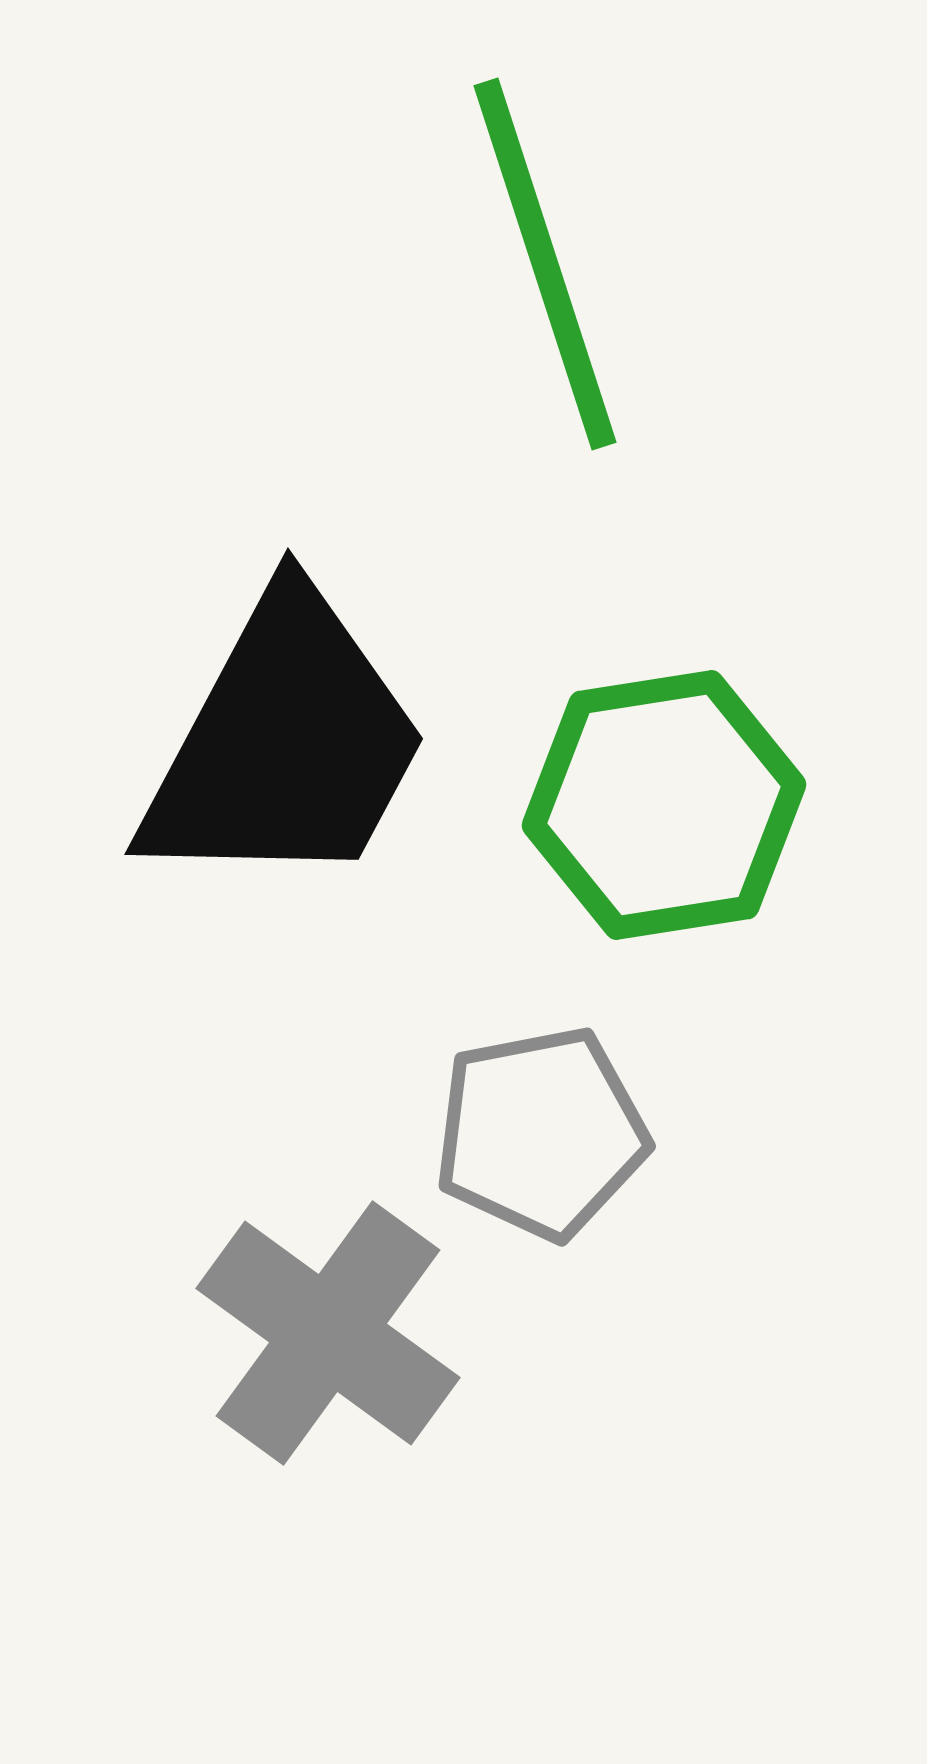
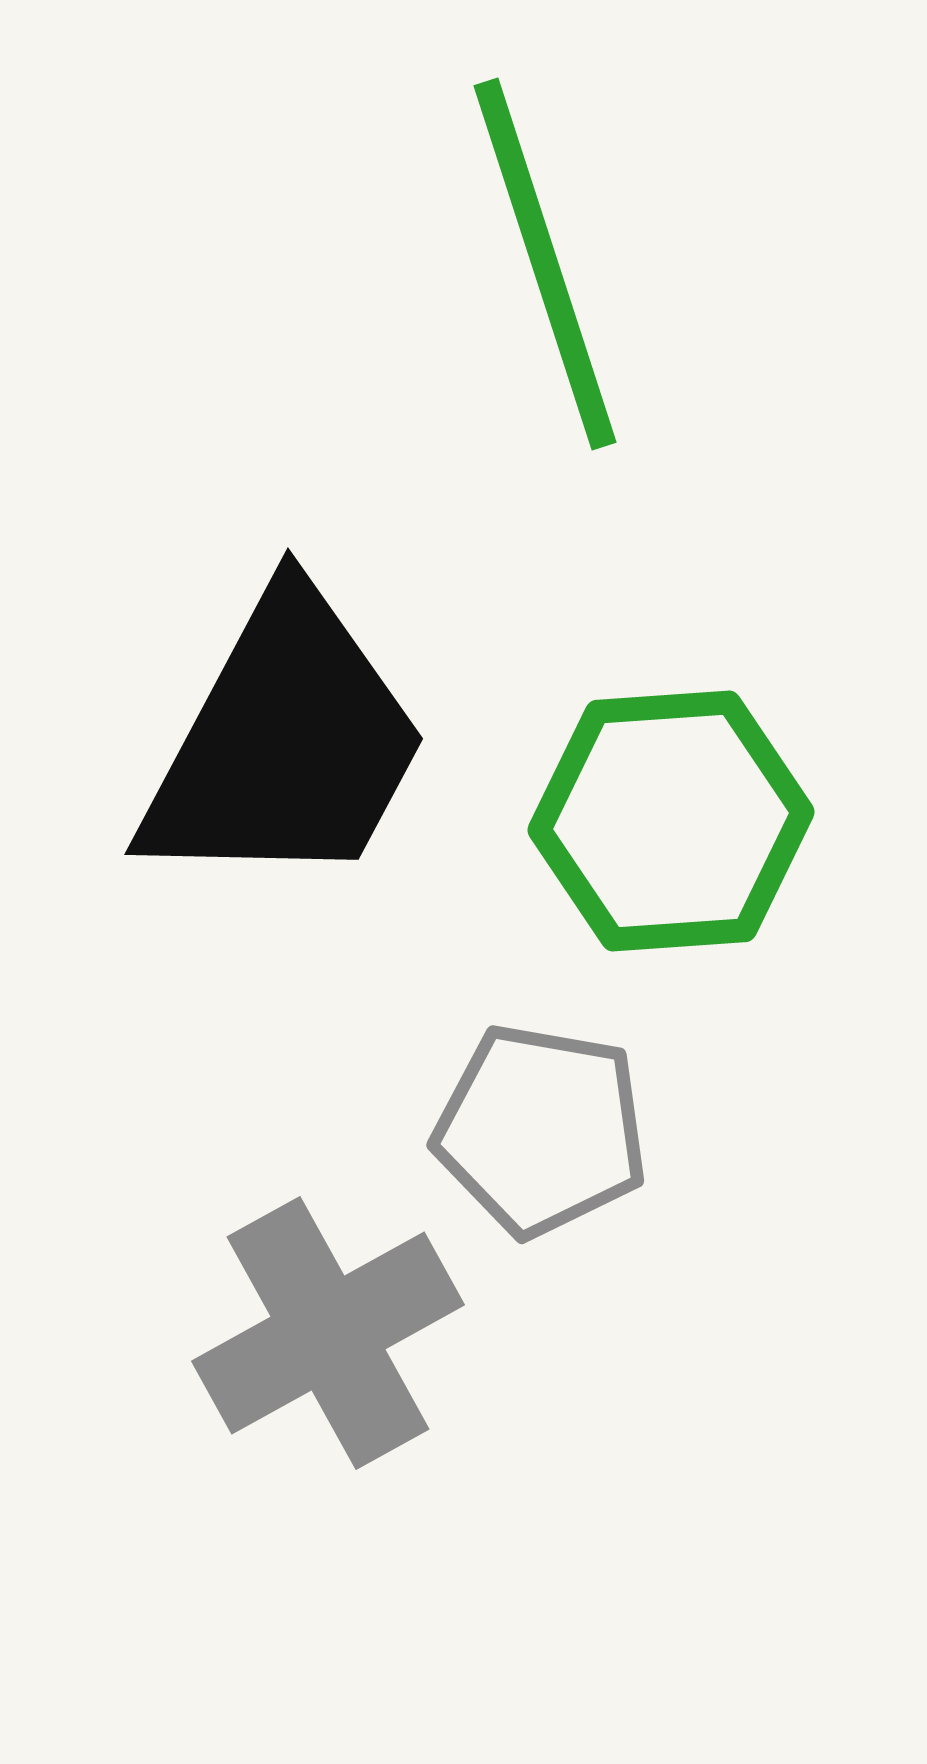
green hexagon: moved 7 px right, 16 px down; rotated 5 degrees clockwise
gray pentagon: moved 3 px up; rotated 21 degrees clockwise
gray cross: rotated 25 degrees clockwise
